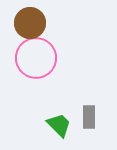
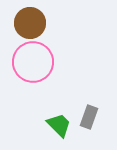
pink circle: moved 3 px left, 4 px down
gray rectangle: rotated 20 degrees clockwise
